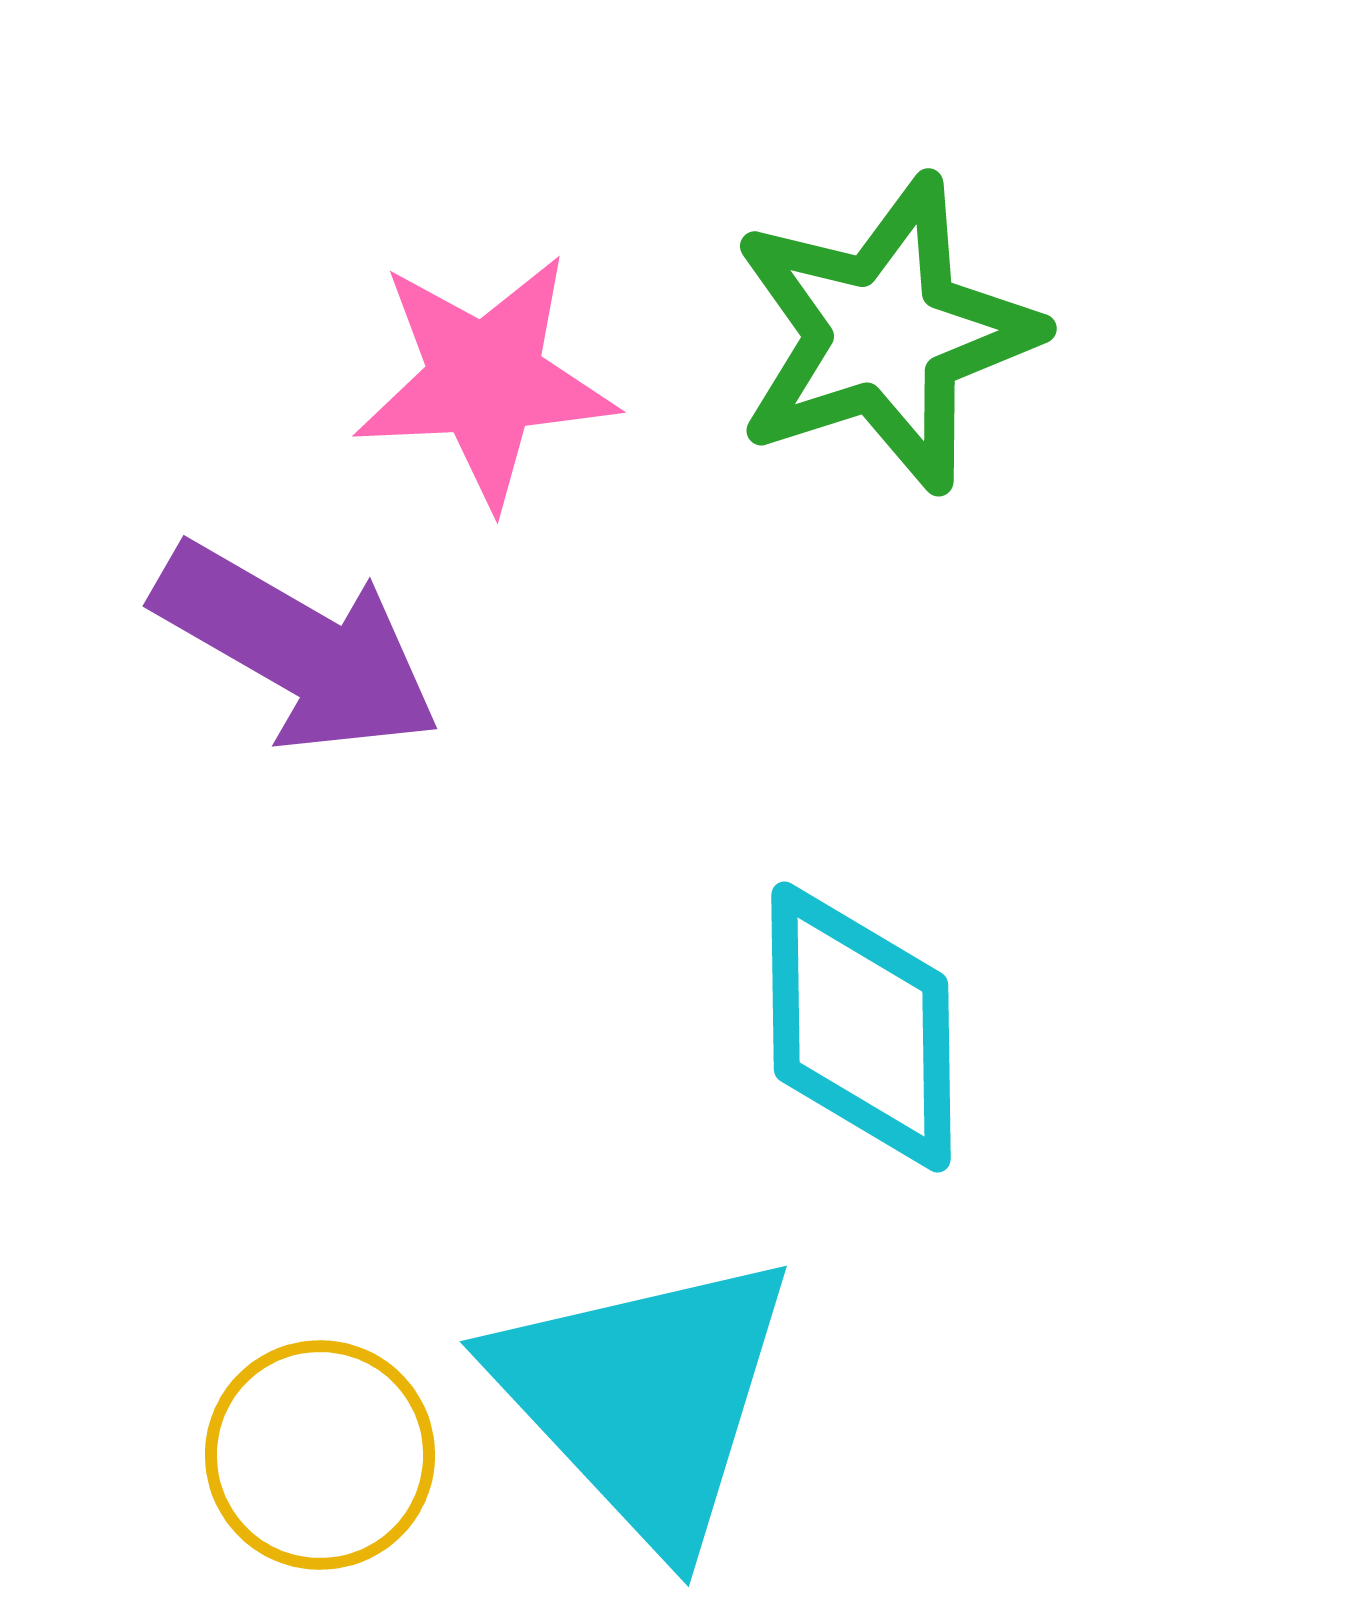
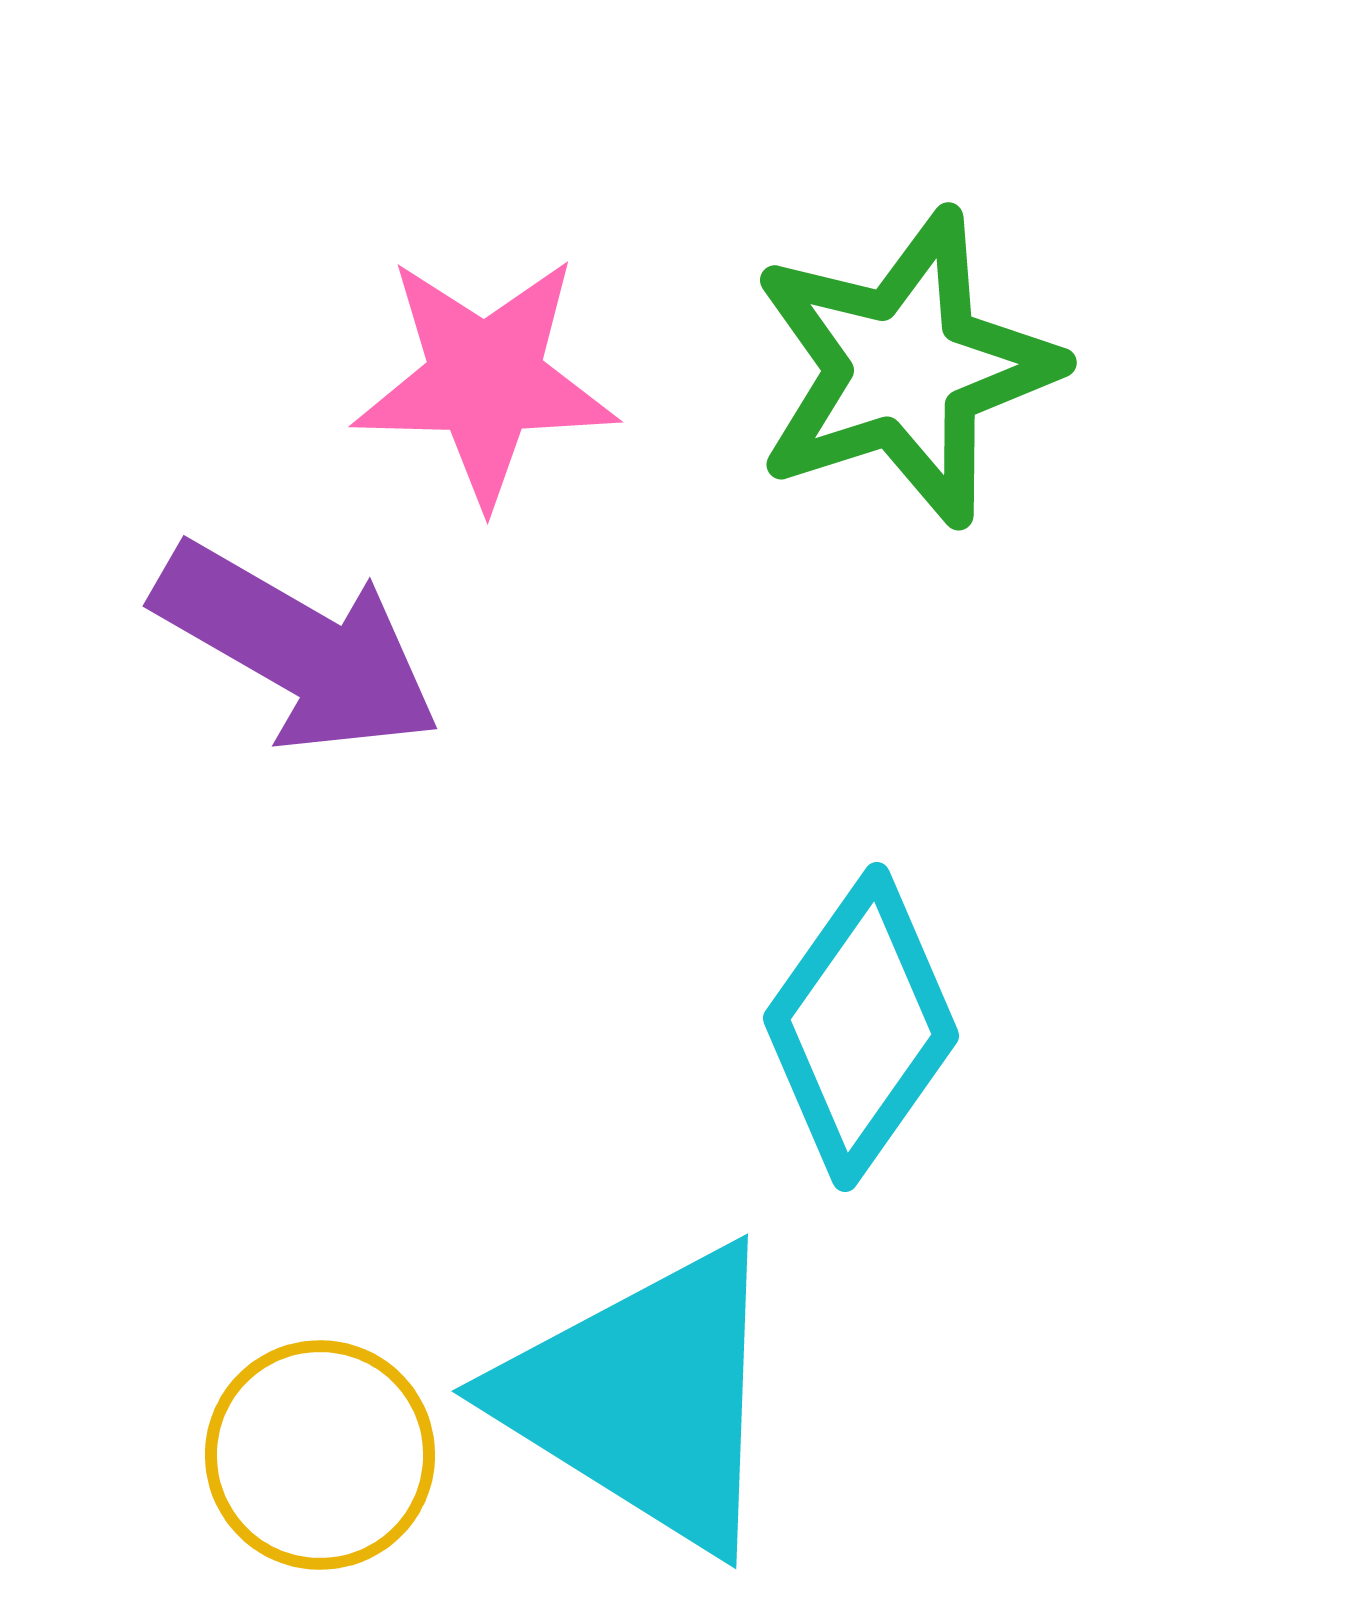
green star: moved 20 px right, 34 px down
pink star: rotated 4 degrees clockwise
cyan diamond: rotated 36 degrees clockwise
cyan triangle: rotated 15 degrees counterclockwise
